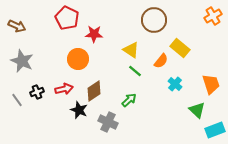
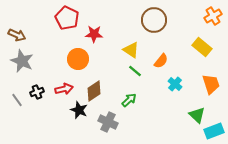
brown arrow: moved 9 px down
yellow rectangle: moved 22 px right, 1 px up
green triangle: moved 5 px down
cyan rectangle: moved 1 px left, 1 px down
